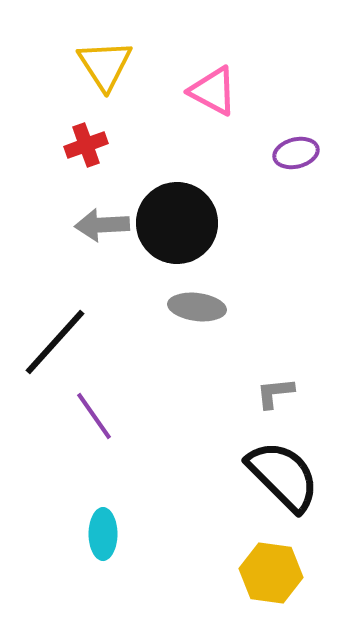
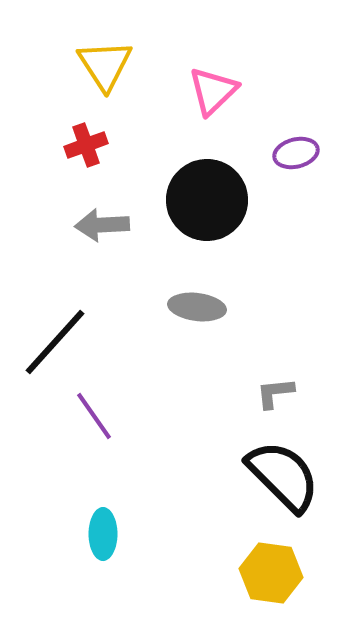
pink triangle: rotated 48 degrees clockwise
black circle: moved 30 px right, 23 px up
